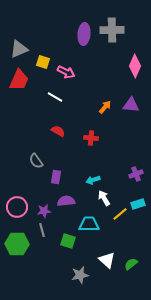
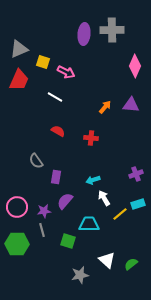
purple semicircle: moved 1 px left; rotated 42 degrees counterclockwise
